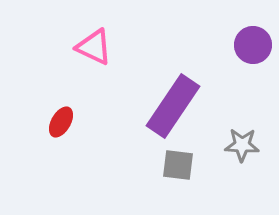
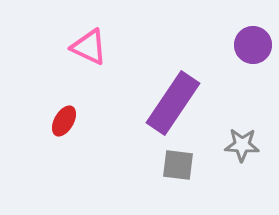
pink triangle: moved 5 px left
purple rectangle: moved 3 px up
red ellipse: moved 3 px right, 1 px up
